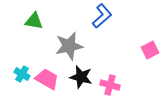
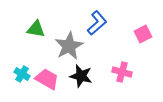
blue L-shape: moved 5 px left, 7 px down
green triangle: moved 2 px right, 8 px down
gray star: rotated 16 degrees counterclockwise
pink square: moved 7 px left, 16 px up
black star: moved 1 px up
pink cross: moved 12 px right, 13 px up
